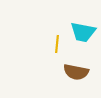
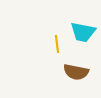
yellow line: rotated 12 degrees counterclockwise
